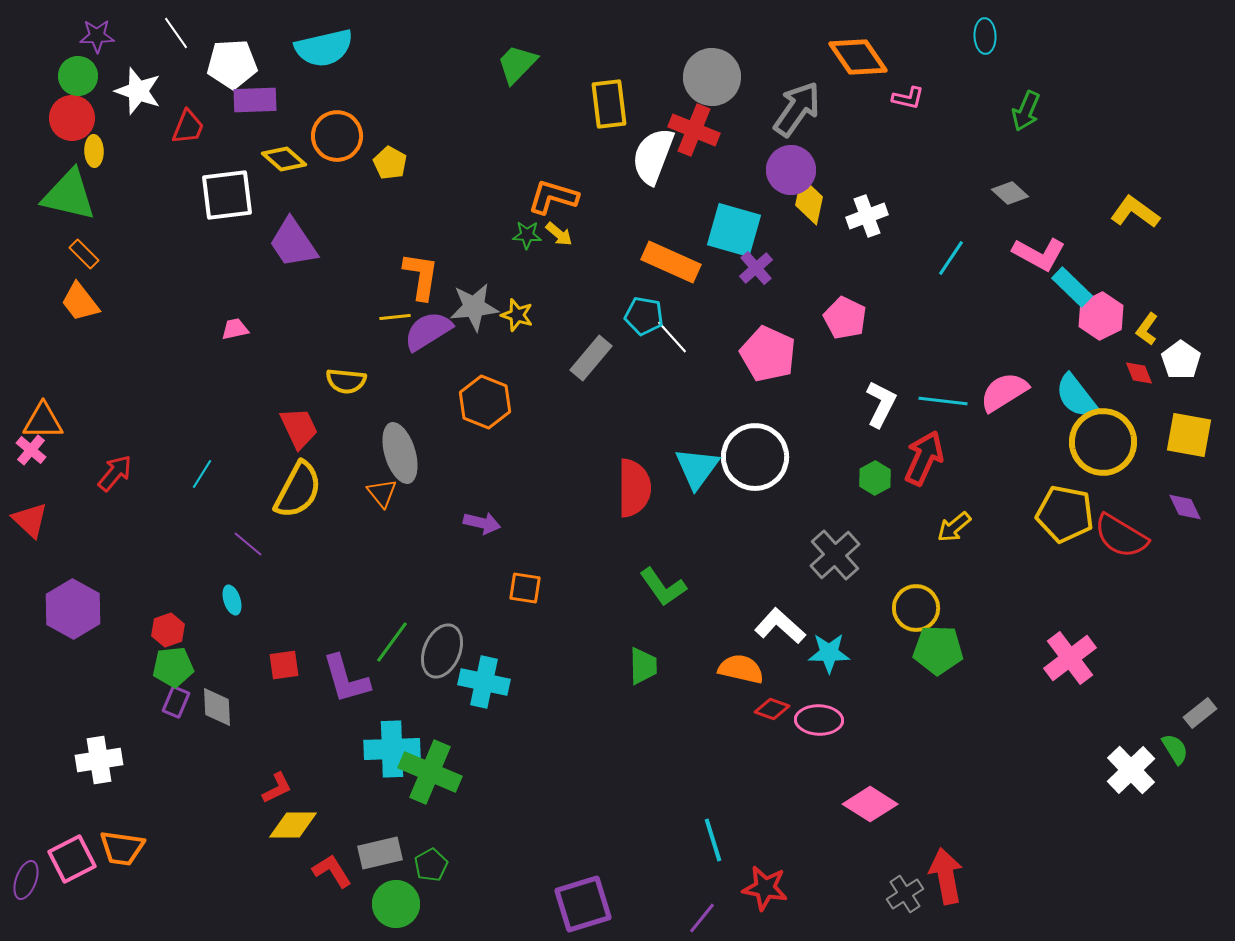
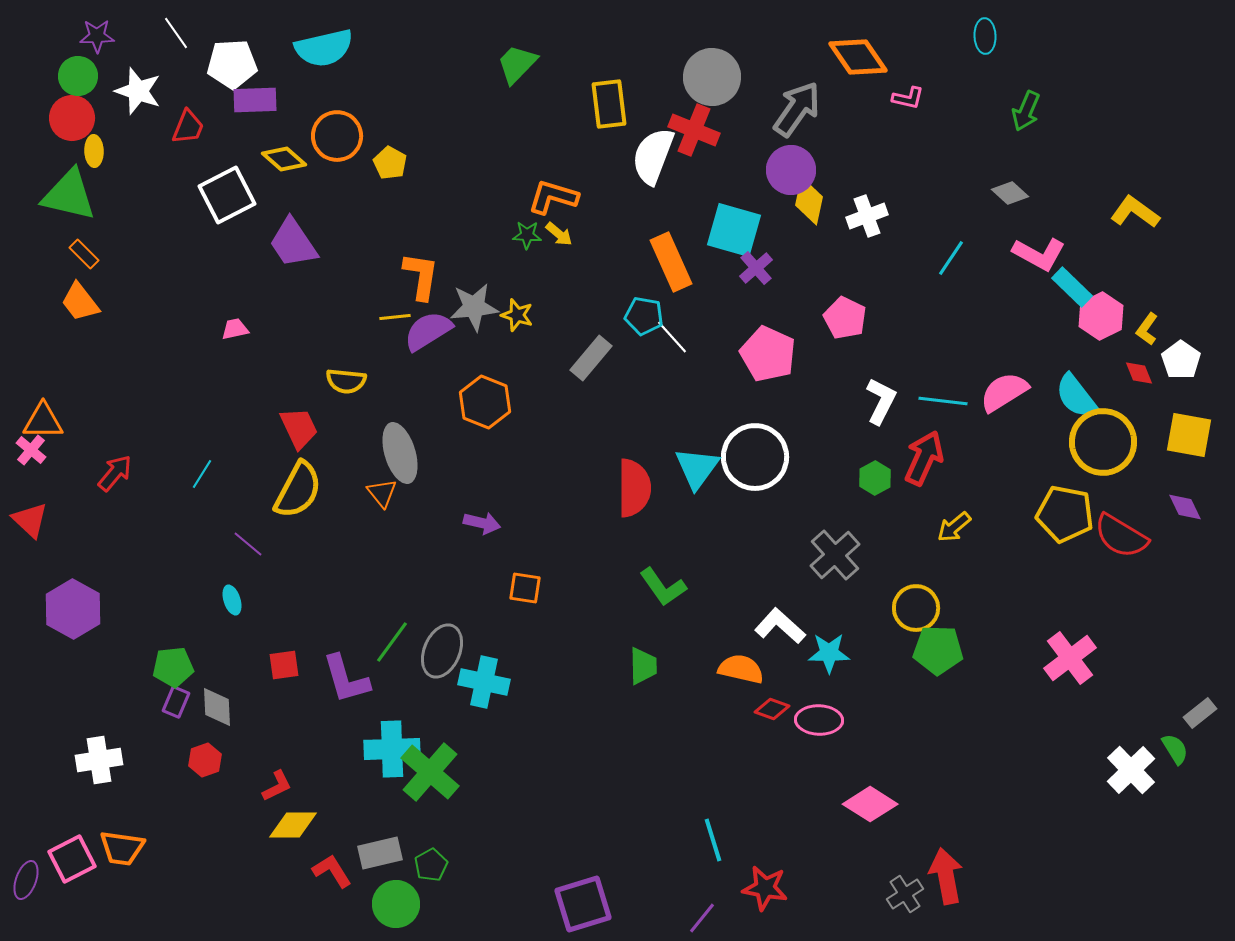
white square at (227, 195): rotated 20 degrees counterclockwise
orange rectangle at (671, 262): rotated 42 degrees clockwise
white L-shape at (881, 404): moved 3 px up
red hexagon at (168, 630): moved 37 px right, 130 px down
green cross at (430, 772): rotated 18 degrees clockwise
red L-shape at (277, 788): moved 2 px up
